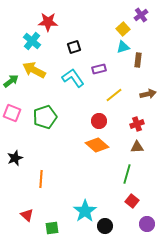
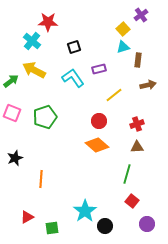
brown arrow: moved 9 px up
red triangle: moved 2 px down; rotated 48 degrees clockwise
